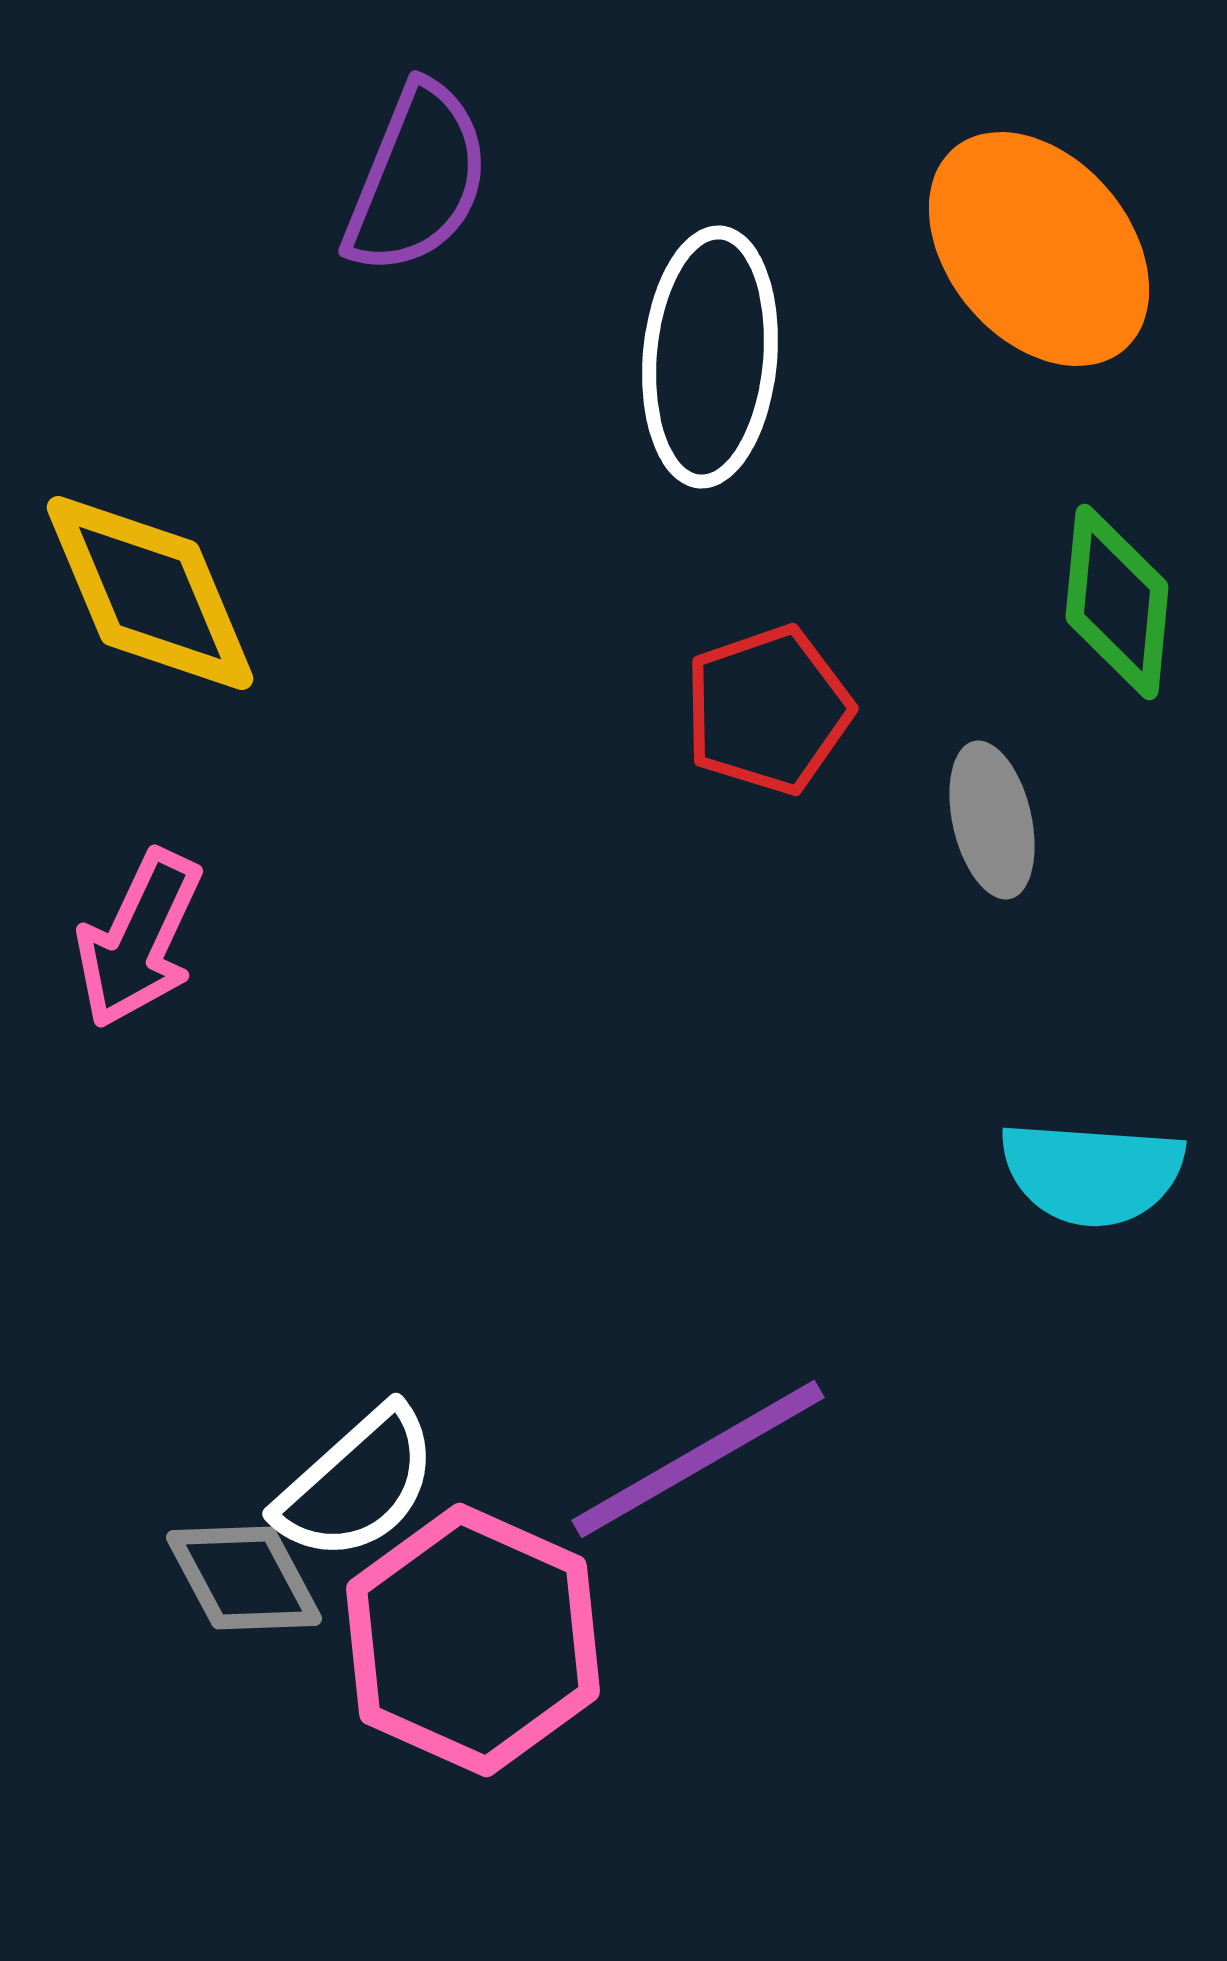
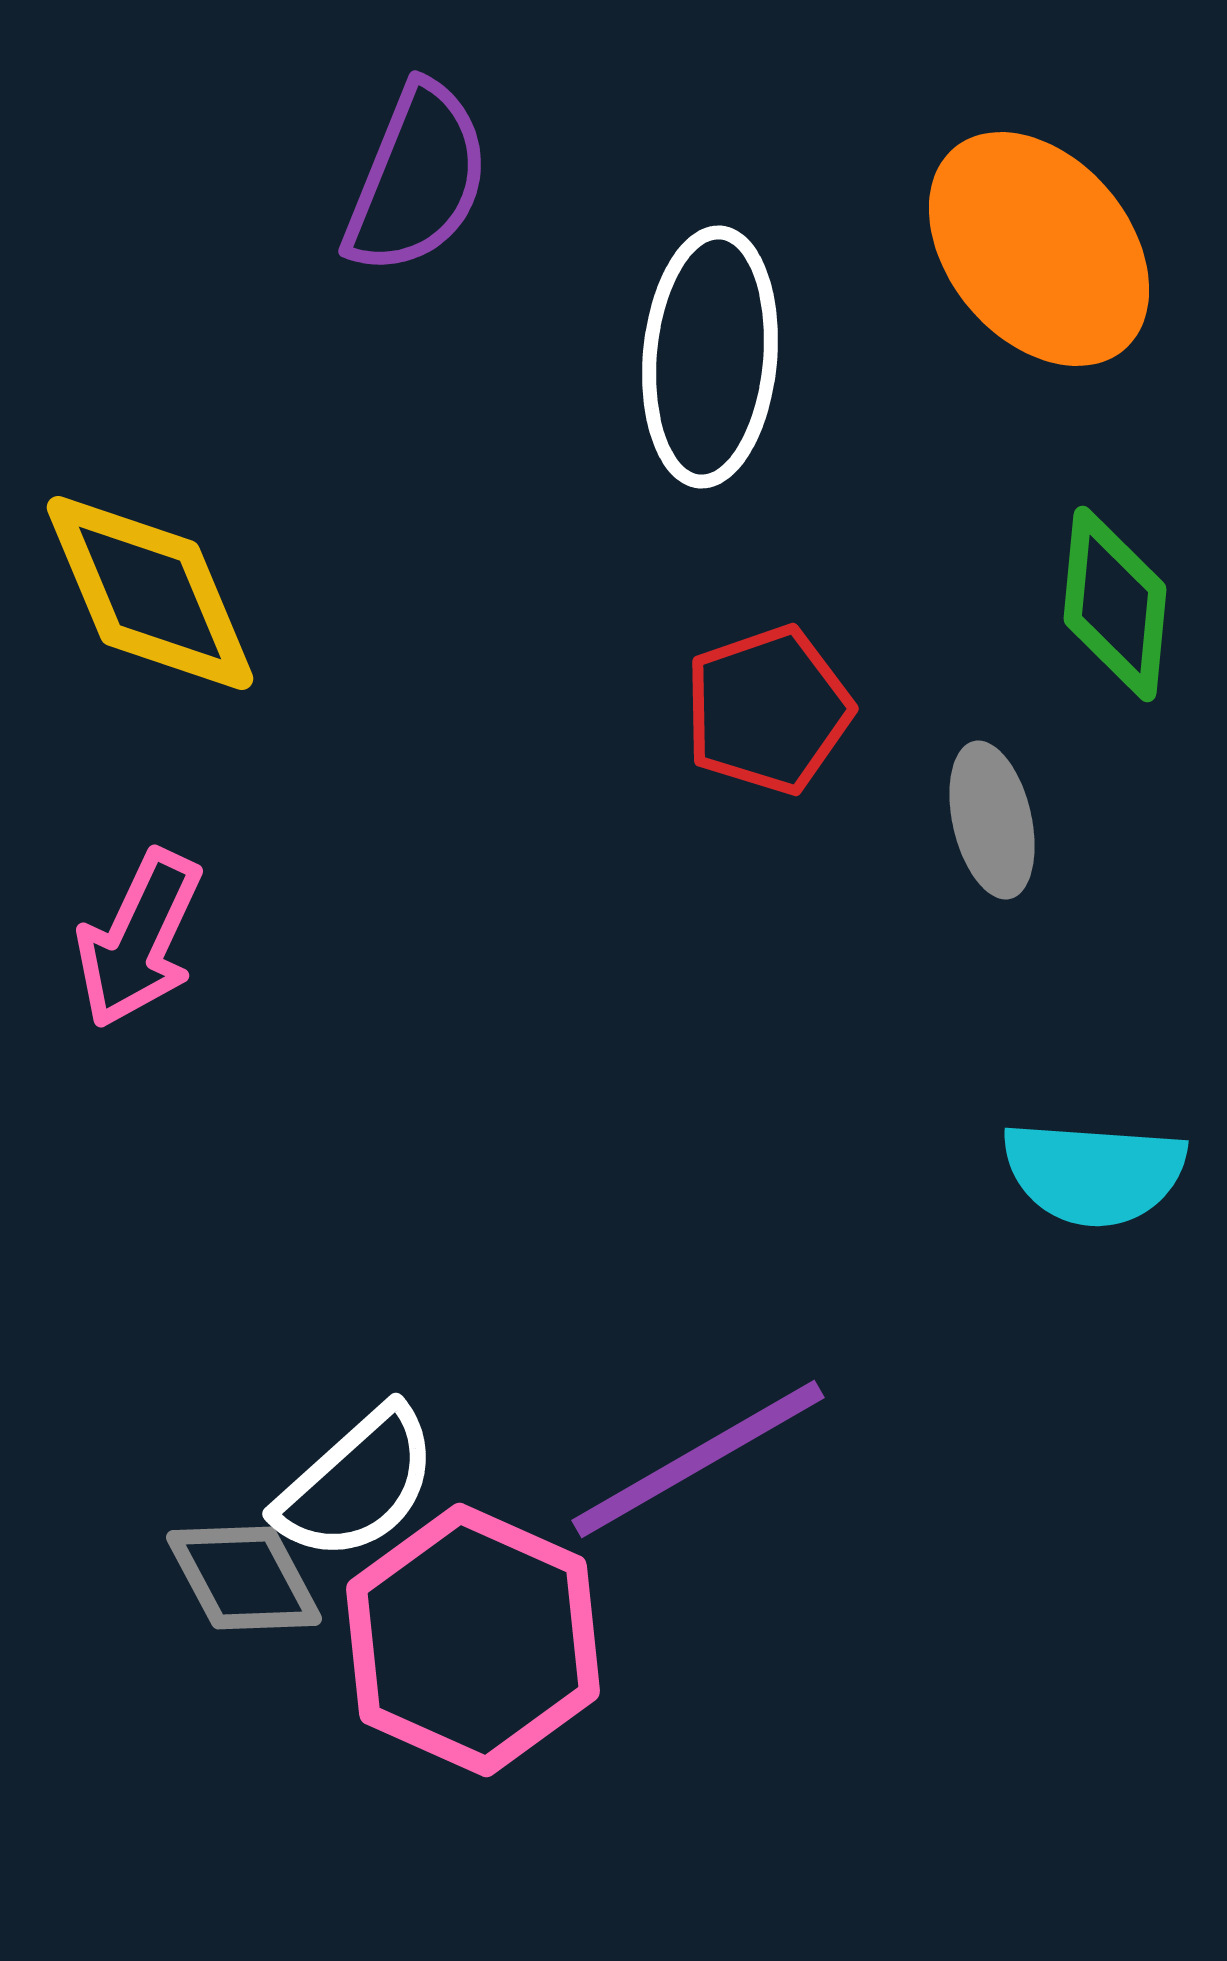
green diamond: moved 2 px left, 2 px down
cyan semicircle: moved 2 px right
